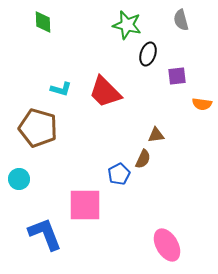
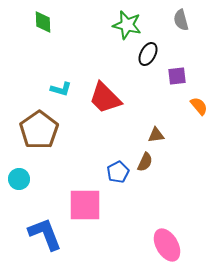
black ellipse: rotated 10 degrees clockwise
red trapezoid: moved 6 px down
orange semicircle: moved 3 px left, 2 px down; rotated 138 degrees counterclockwise
brown pentagon: moved 1 px right, 2 px down; rotated 21 degrees clockwise
brown semicircle: moved 2 px right, 3 px down
blue pentagon: moved 1 px left, 2 px up
